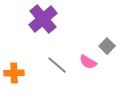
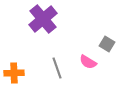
gray square: moved 2 px up; rotated 14 degrees counterclockwise
gray line: moved 3 px down; rotated 30 degrees clockwise
